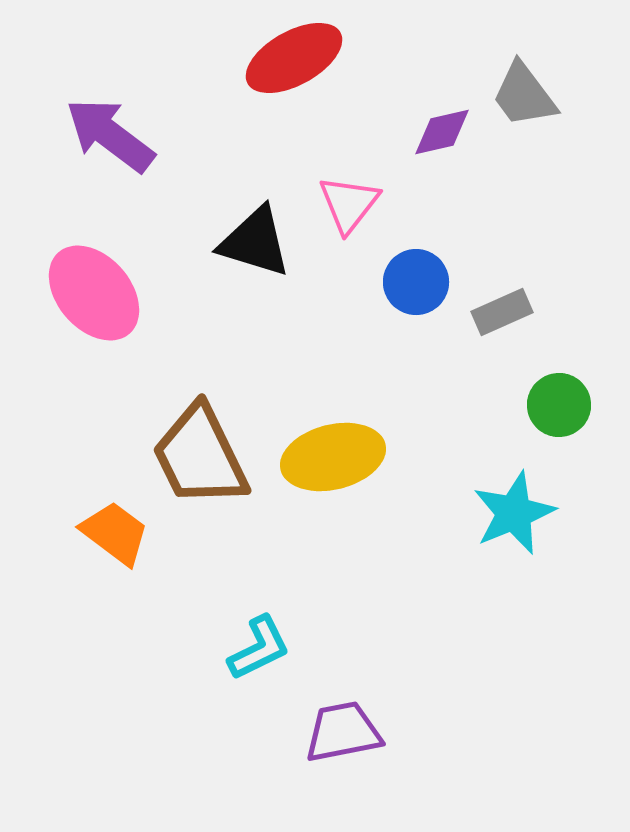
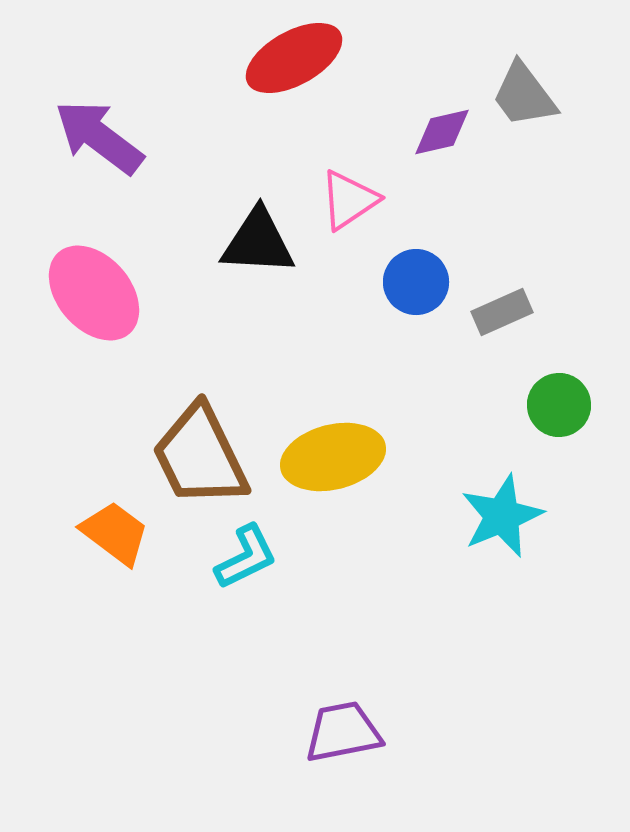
purple arrow: moved 11 px left, 2 px down
pink triangle: moved 4 px up; rotated 18 degrees clockwise
black triangle: moved 3 px right; rotated 14 degrees counterclockwise
cyan star: moved 12 px left, 3 px down
cyan L-shape: moved 13 px left, 91 px up
